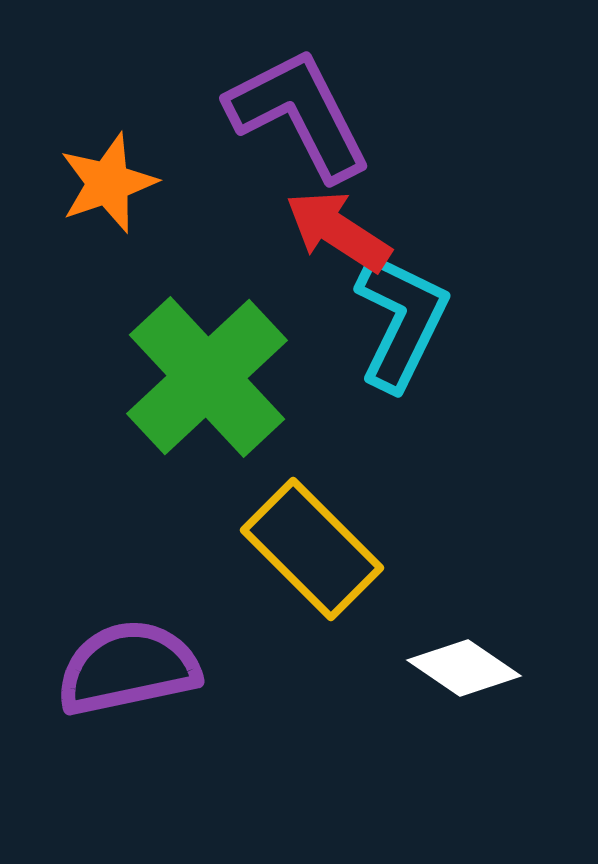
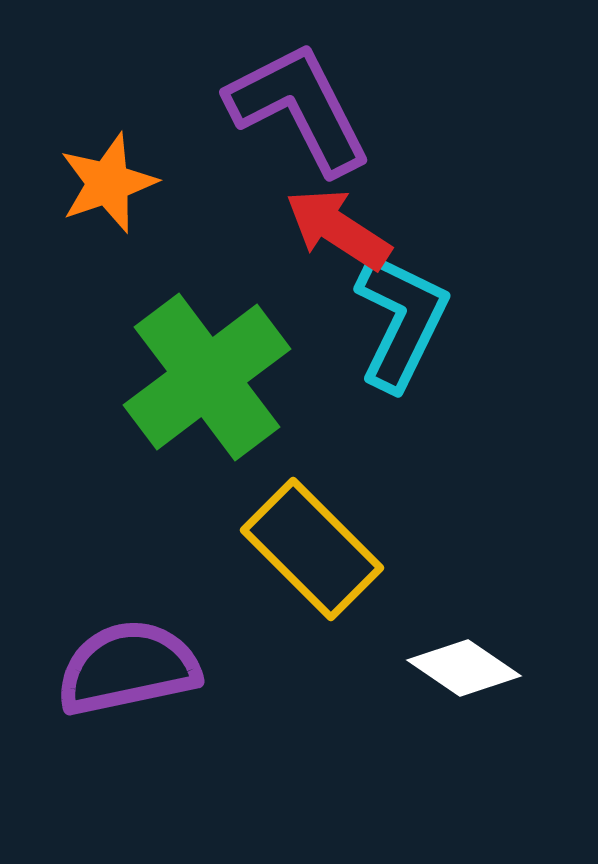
purple L-shape: moved 6 px up
red arrow: moved 2 px up
green cross: rotated 6 degrees clockwise
